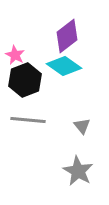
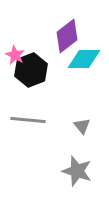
cyan diamond: moved 20 px right, 7 px up; rotated 36 degrees counterclockwise
black hexagon: moved 6 px right, 10 px up
gray star: moved 1 px left; rotated 12 degrees counterclockwise
